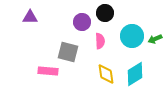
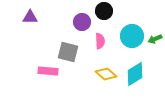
black circle: moved 1 px left, 2 px up
yellow diamond: rotated 40 degrees counterclockwise
